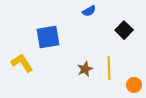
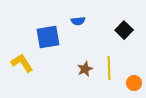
blue semicircle: moved 11 px left, 10 px down; rotated 24 degrees clockwise
orange circle: moved 2 px up
